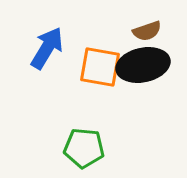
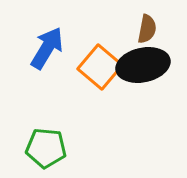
brown semicircle: moved 2 px up; rotated 60 degrees counterclockwise
orange square: rotated 30 degrees clockwise
green pentagon: moved 38 px left
